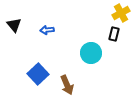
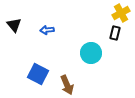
black rectangle: moved 1 px right, 1 px up
blue square: rotated 20 degrees counterclockwise
